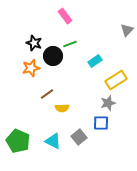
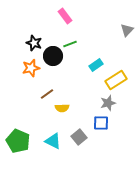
cyan rectangle: moved 1 px right, 4 px down
